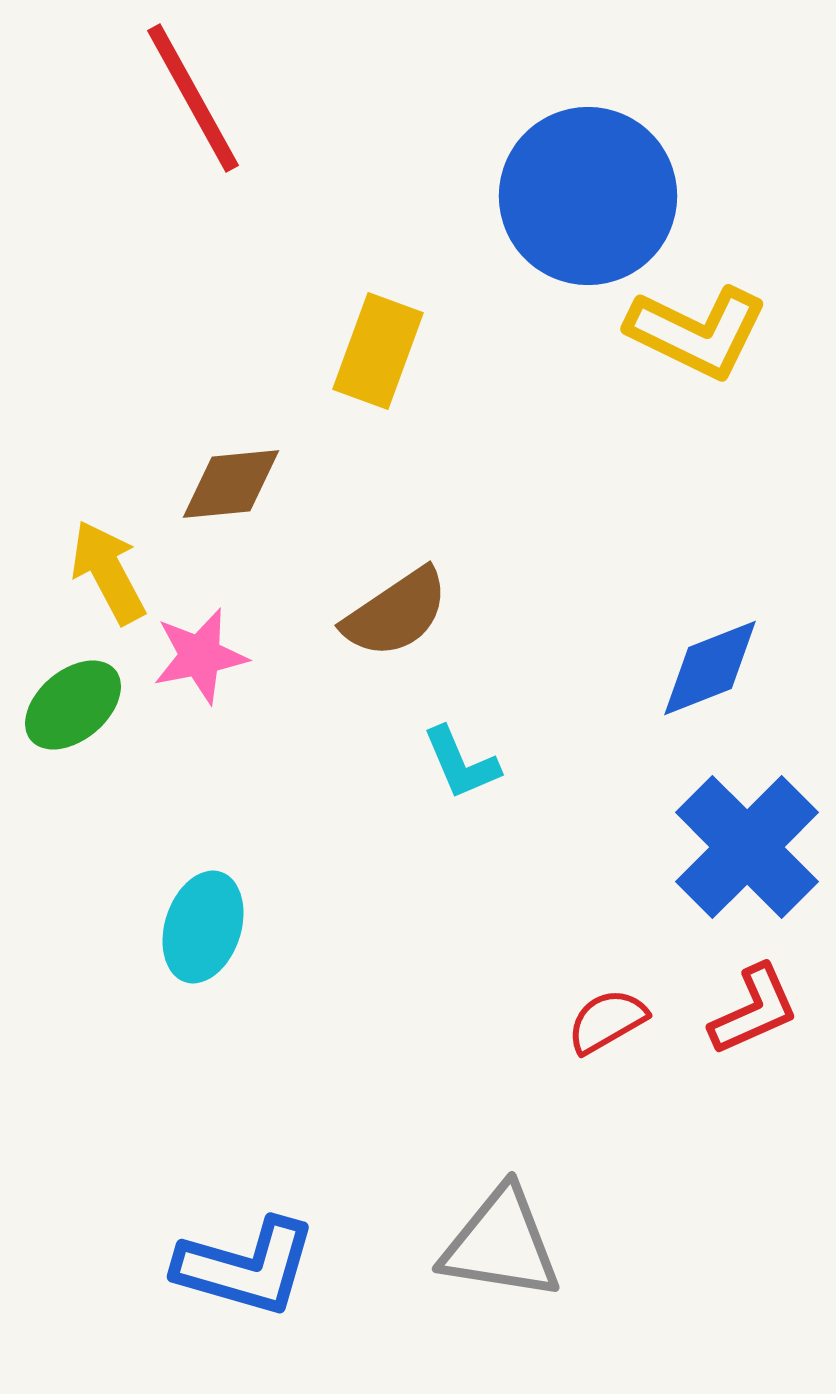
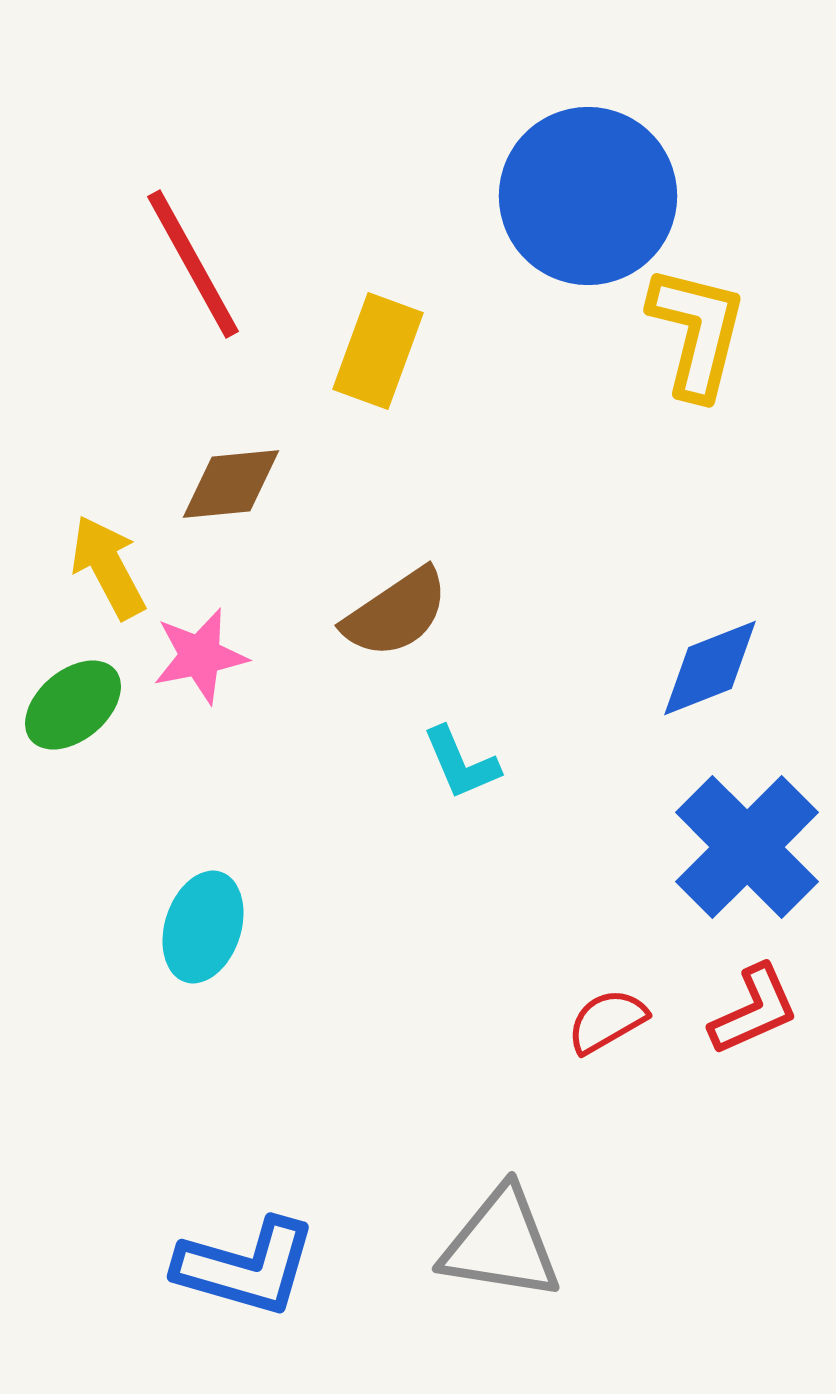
red line: moved 166 px down
yellow L-shape: rotated 102 degrees counterclockwise
yellow arrow: moved 5 px up
